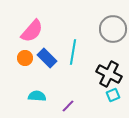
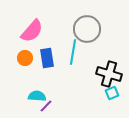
gray circle: moved 26 px left
blue rectangle: rotated 36 degrees clockwise
black cross: rotated 10 degrees counterclockwise
cyan square: moved 1 px left, 2 px up
purple line: moved 22 px left
